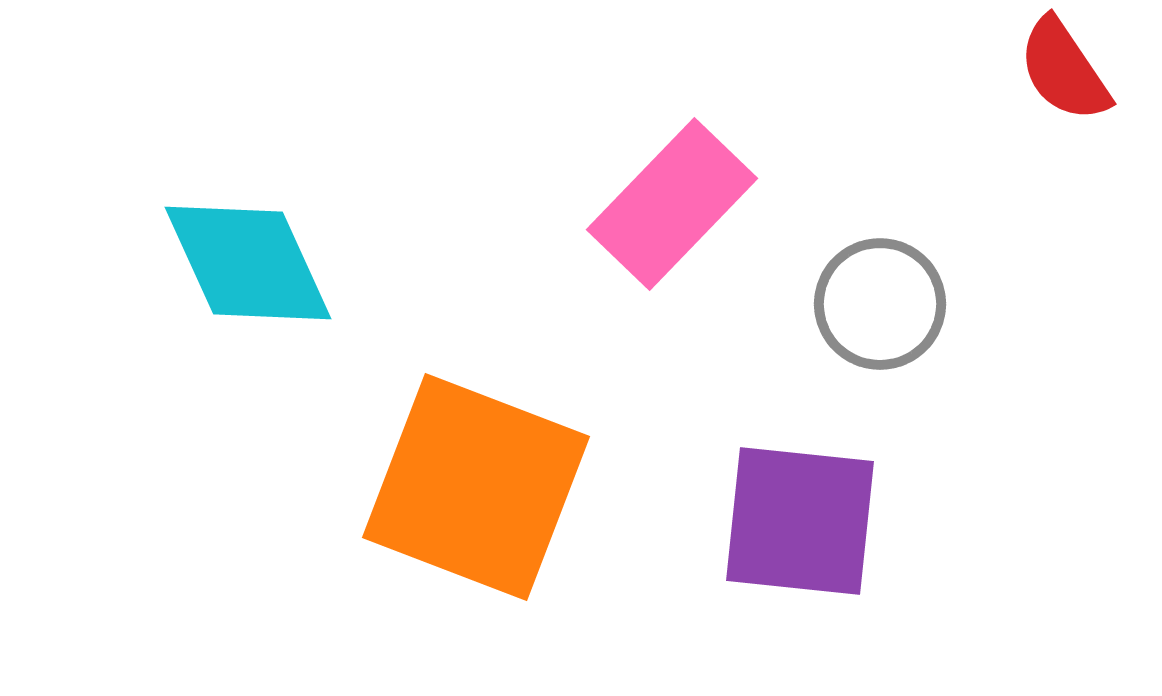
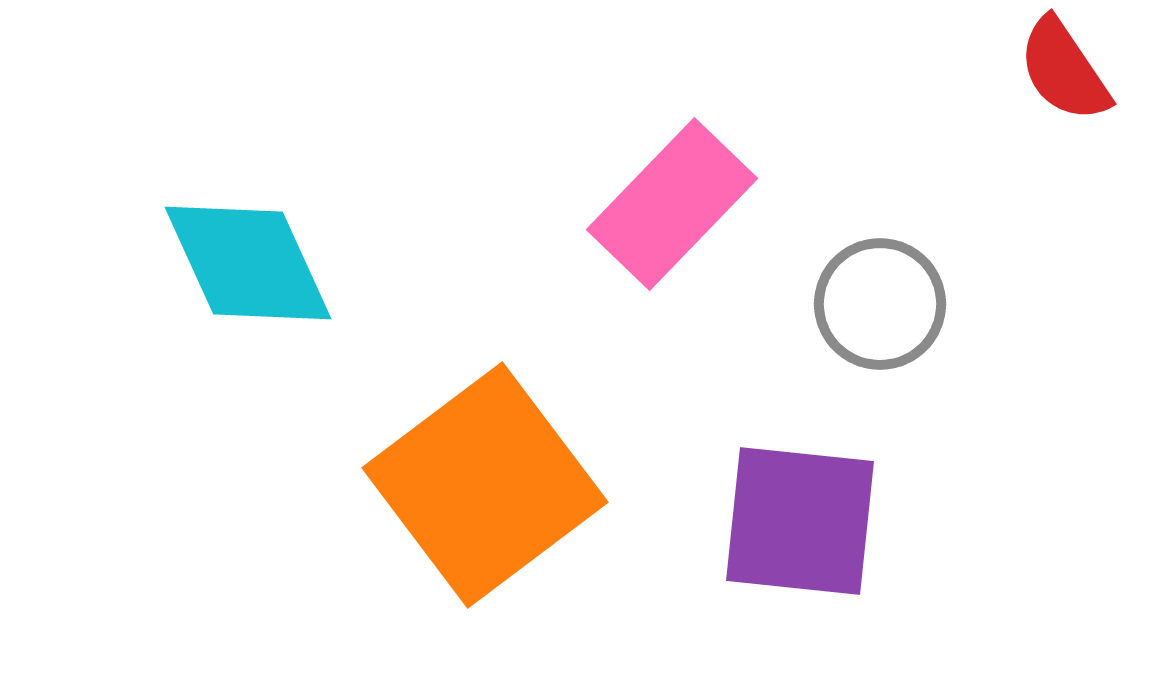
orange square: moved 9 px right, 2 px up; rotated 32 degrees clockwise
